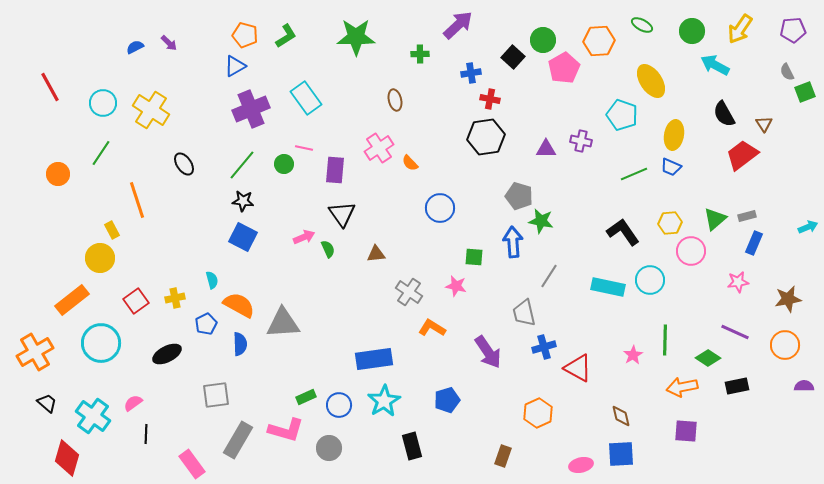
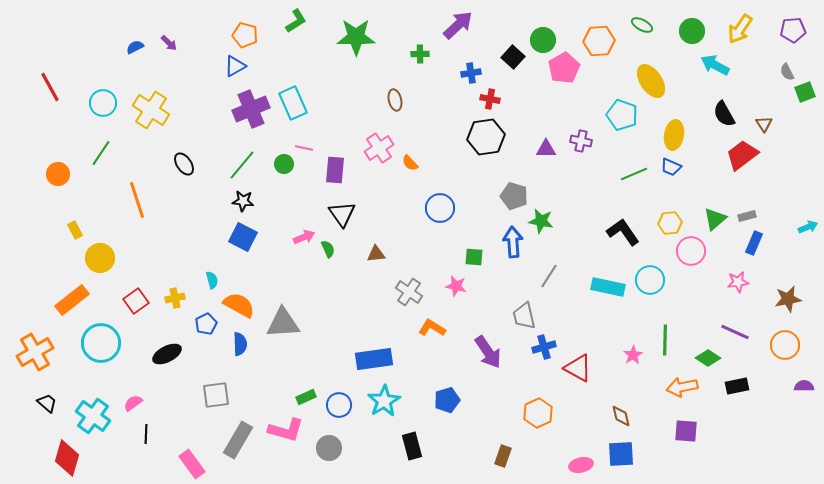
green L-shape at (286, 36): moved 10 px right, 15 px up
cyan rectangle at (306, 98): moved 13 px left, 5 px down; rotated 12 degrees clockwise
gray pentagon at (519, 196): moved 5 px left
yellow rectangle at (112, 230): moved 37 px left
gray trapezoid at (524, 313): moved 3 px down
